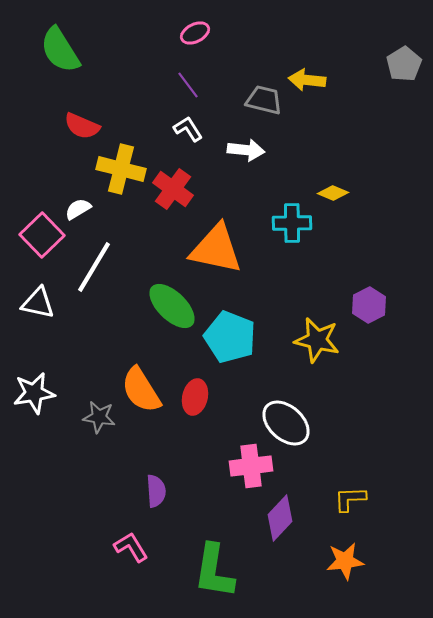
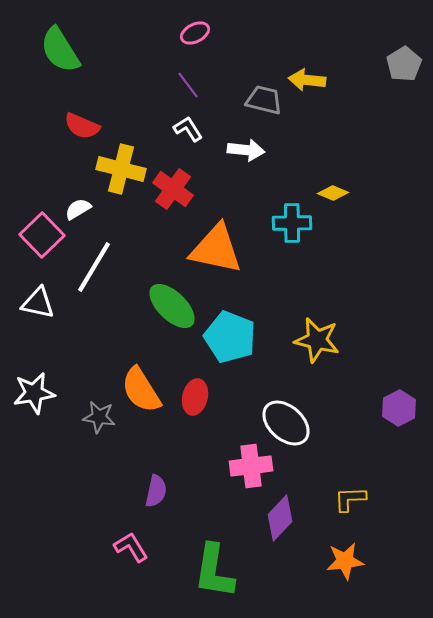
purple hexagon: moved 30 px right, 103 px down
purple semicircle: rotated 16 degrees clockwise
